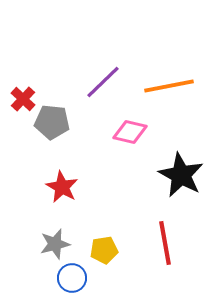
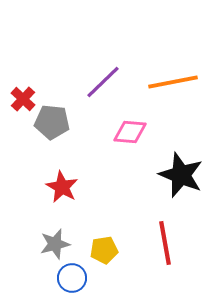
orange line: moved 4 px right, 4 px up
pink diamond: rotated 8 degrees counterclockwise
black star: rotated 6 degrees counterclockwise
